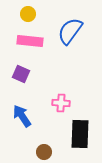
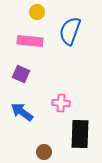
yellow circle: moved 9 px right, 2 px up
blue semicircle: rotated 16 degrees counterclockwise
blue arrow: moved 4 px up; rotated 20 degrees counterclockwise
